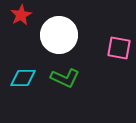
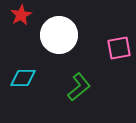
pink square: rotated 20 degrees counterclockwise
green L-shape: moved 14 px right, 9 px down; rotated 64 degrees counterclockwise
